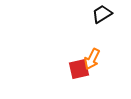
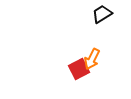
red square: rotated 15 degrees counterclockwise
